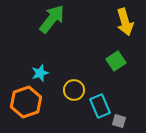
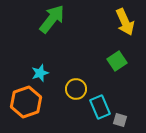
yellow arrow: rotated 8 degrees counterclockwise
green square: moved 1 px right
yellow circle: moved 2 px right, 1 px up
cyan rectangle: moved 1 px down
gray square: moved 1 px right, 1 px up
